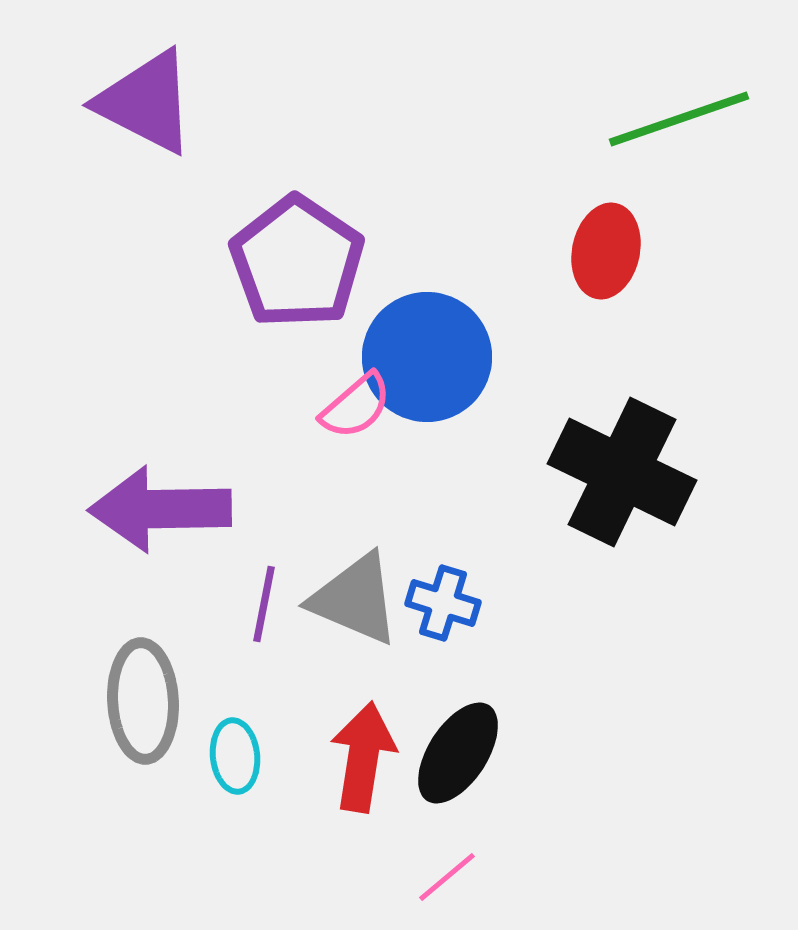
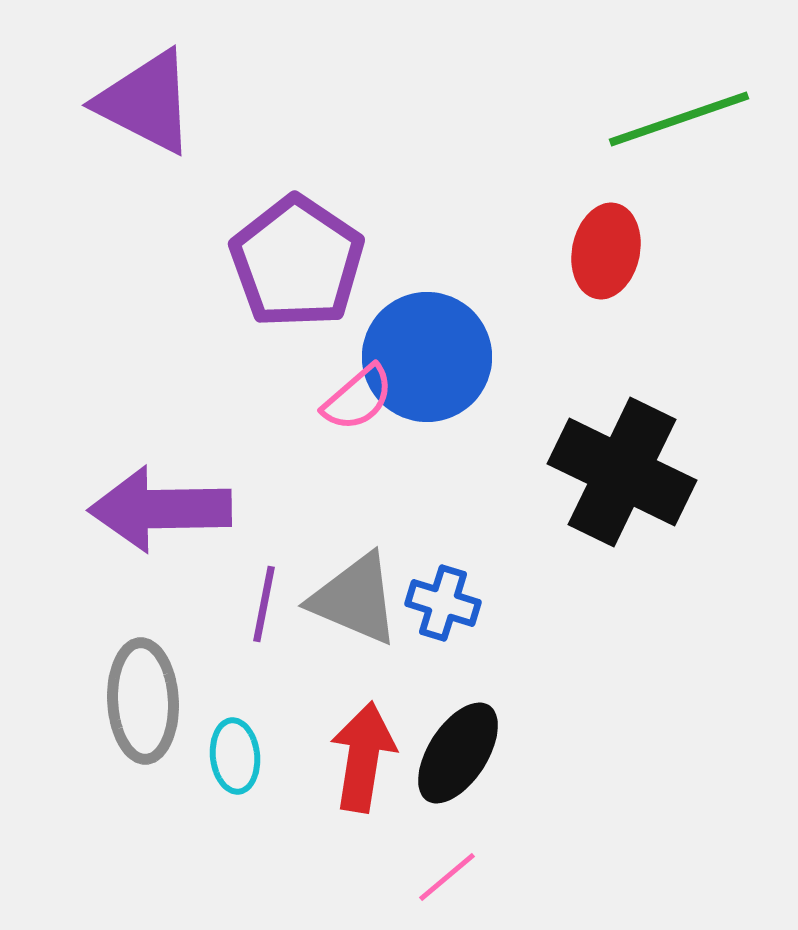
pink semicircle: moved 2 px right, 8 px up
